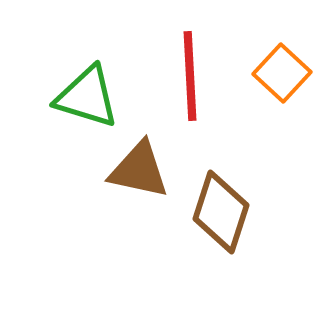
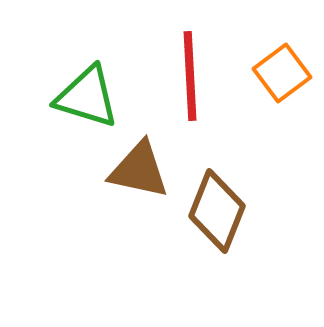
orange square: rotated 10 degrees clockwise
brown diamond: moved 4 px left, 1 px up; rotated 4 degrees clockwise
